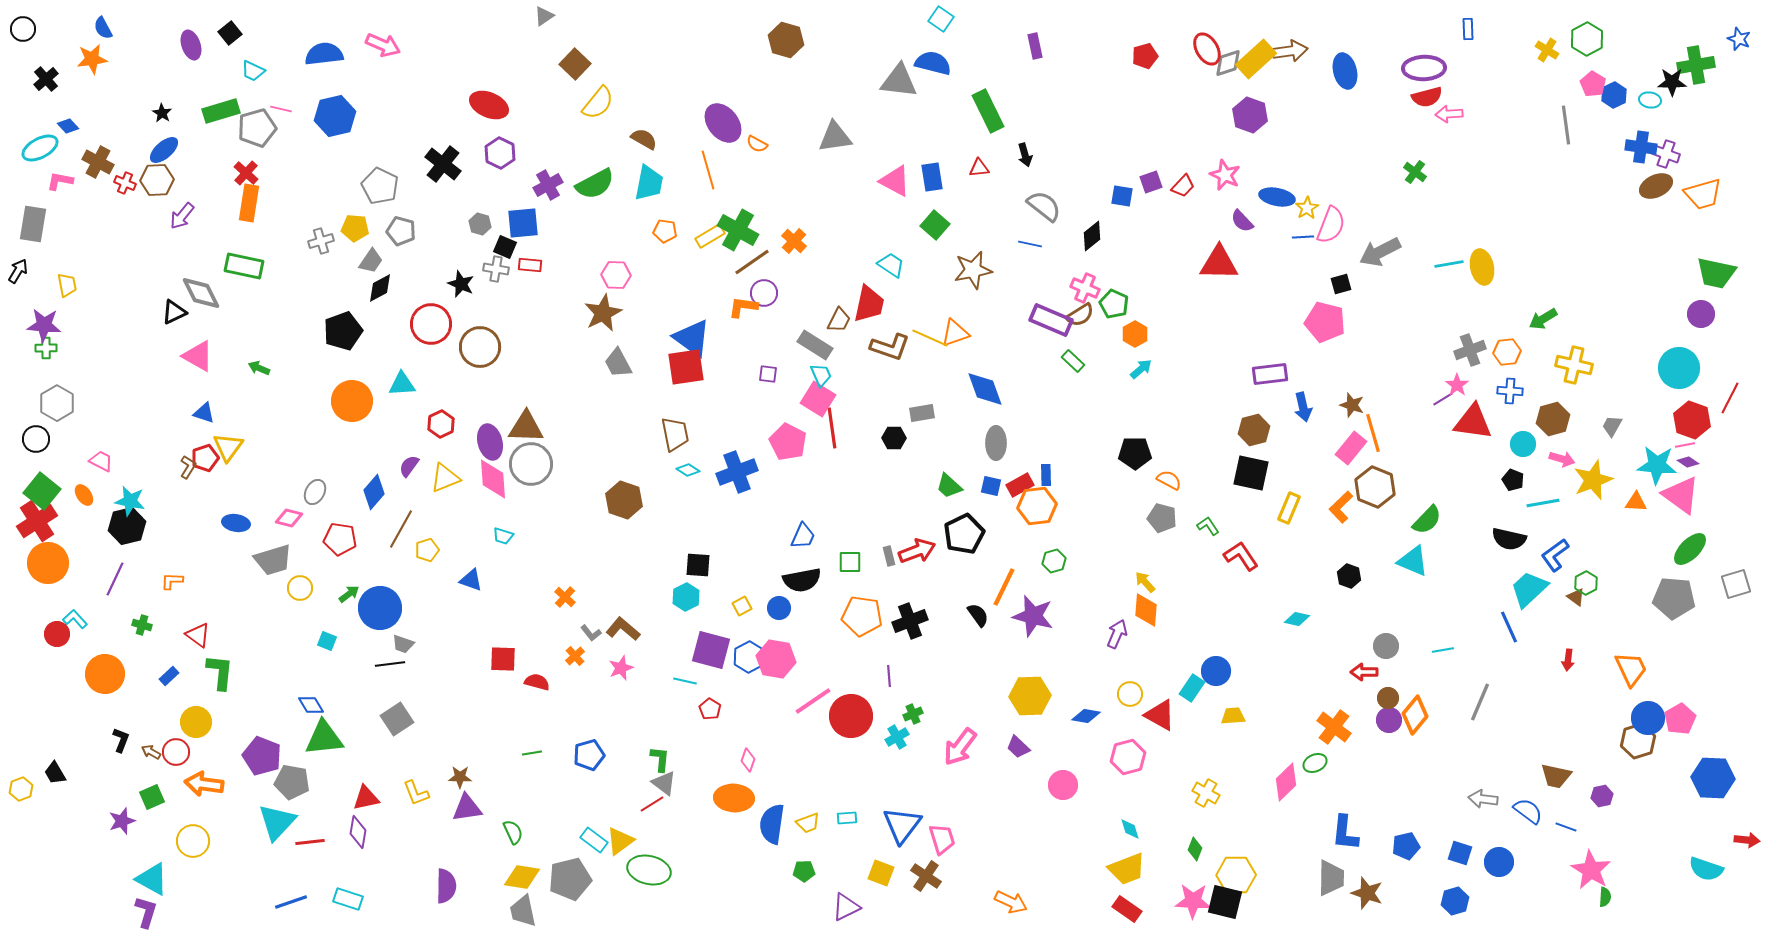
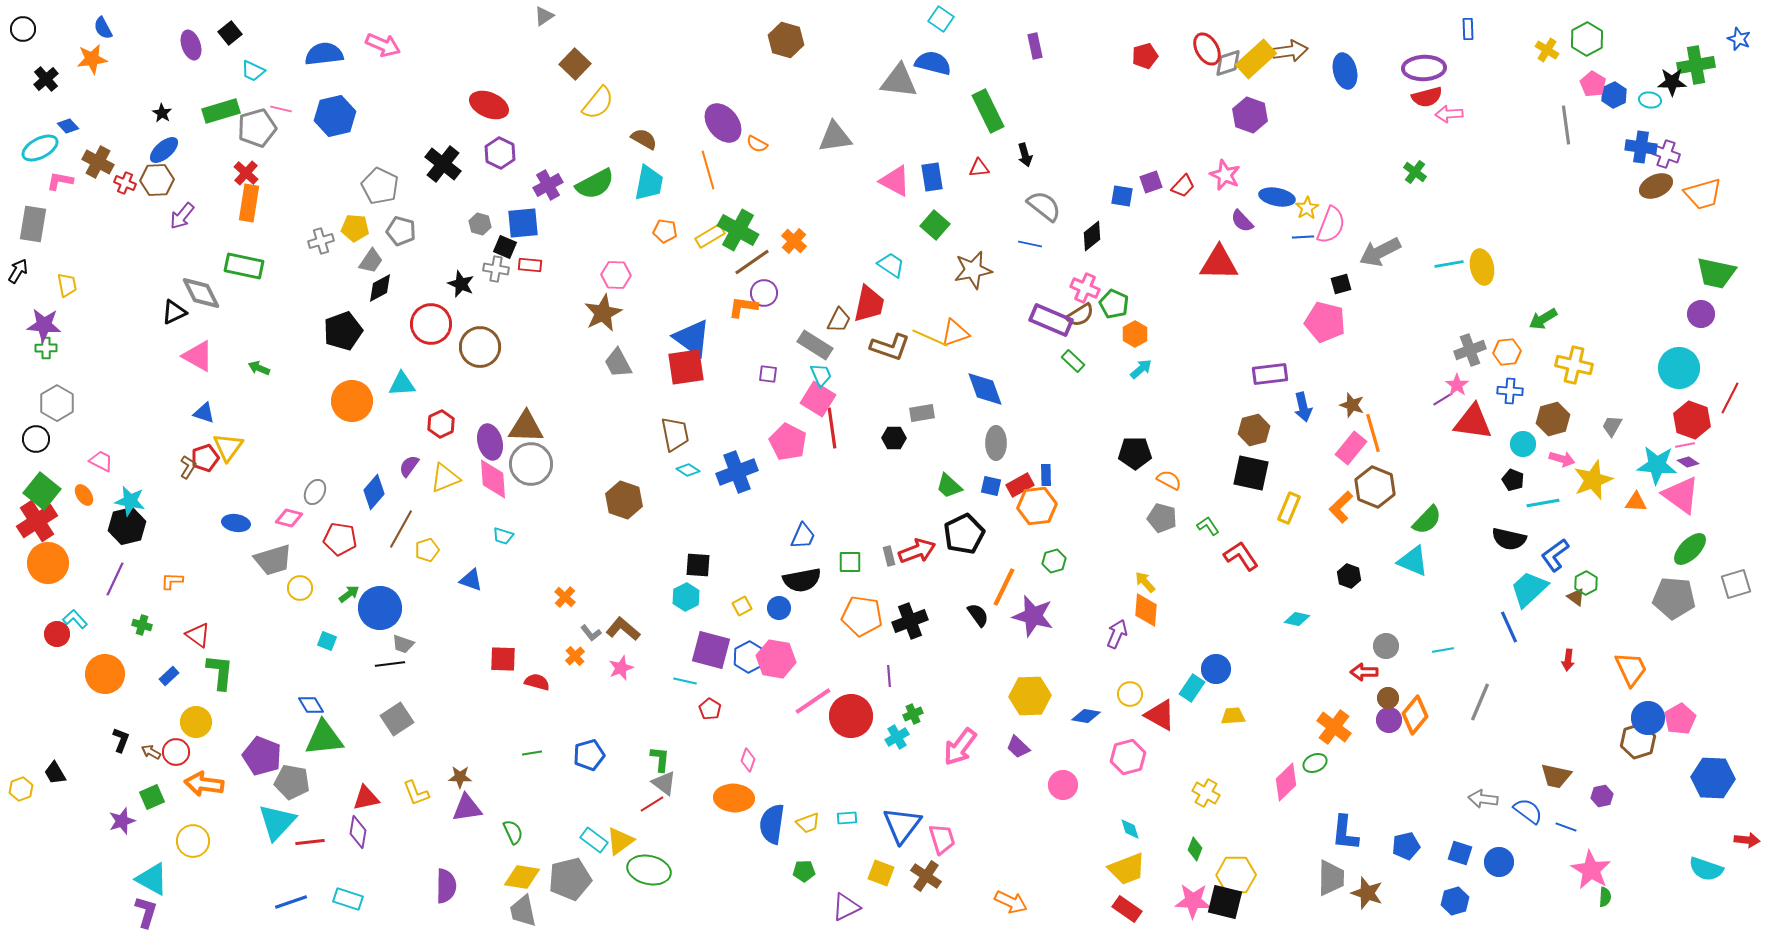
blue circle at (1216, 671): moved 2 px up
